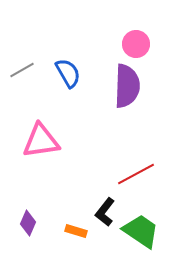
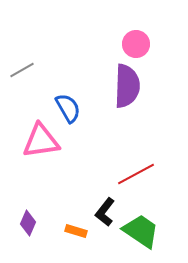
blue semicircle: moved 35 px down
